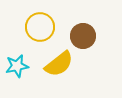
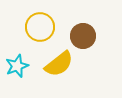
cyan star: rotated 10 degrees counterclockwise
